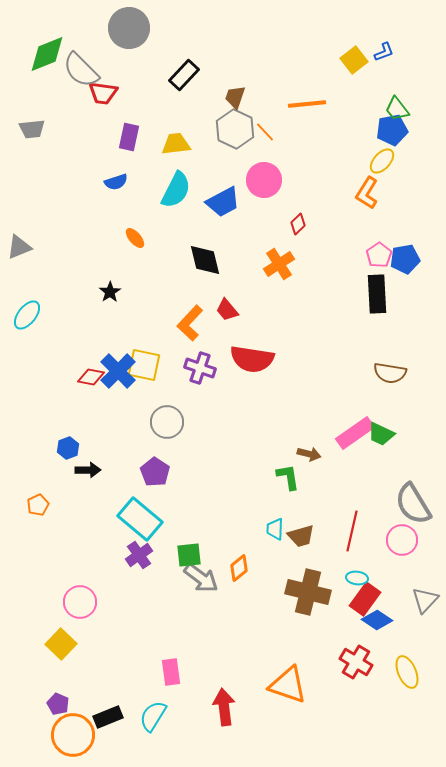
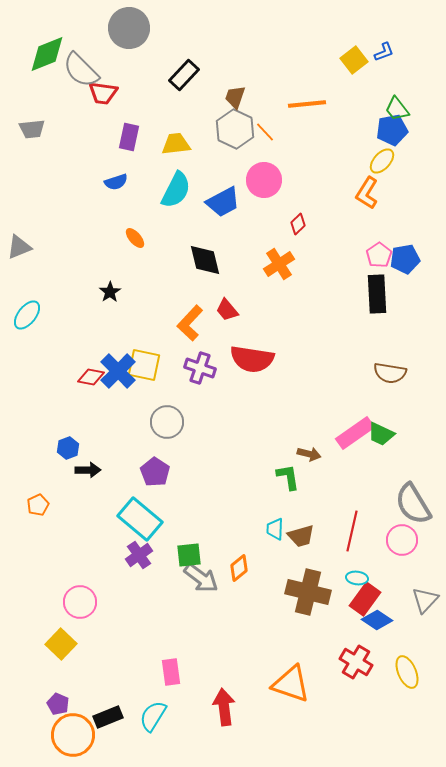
orange triangle at (288, 685): moved 3 px right, 1 px up
